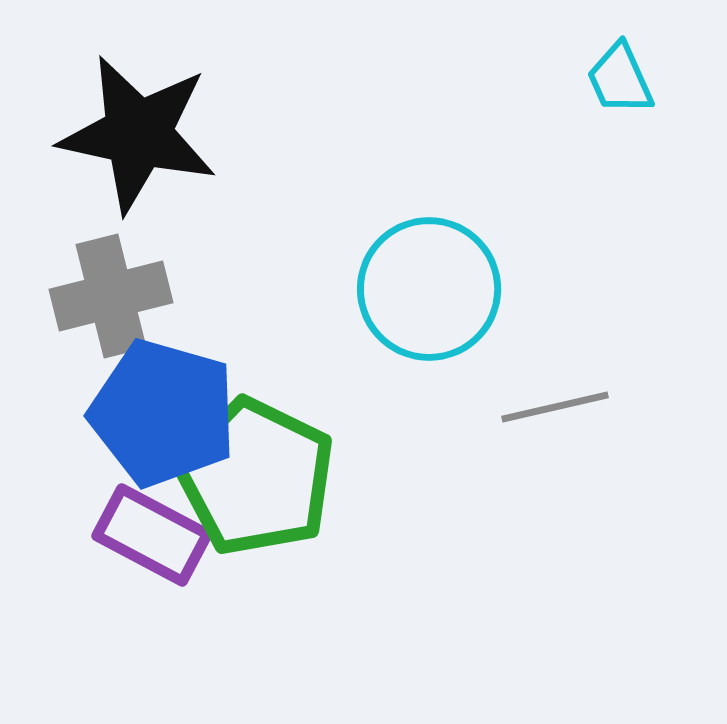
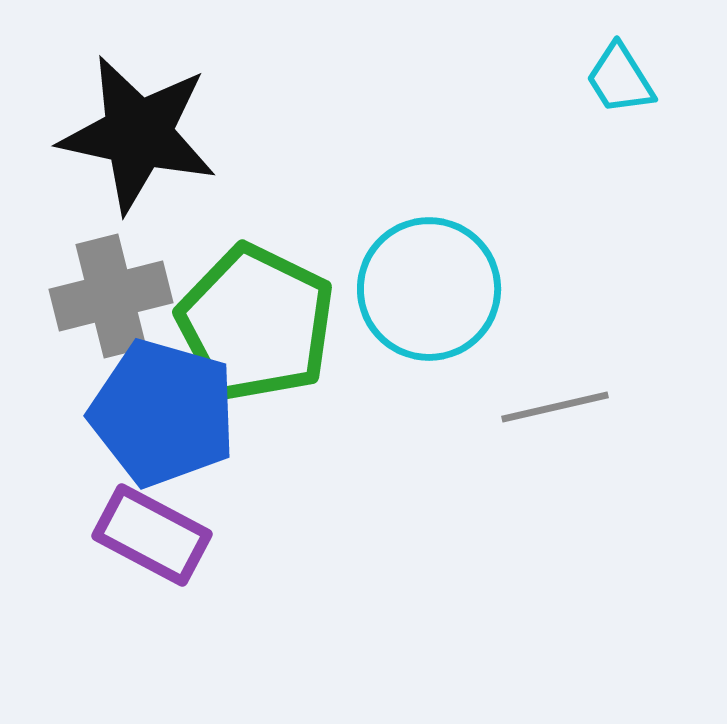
cyan trapezoid: rotated 8 degrees counterclockwise
green pentagon: moved 154 px up
